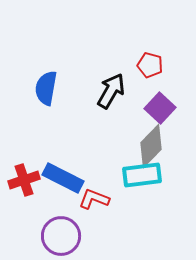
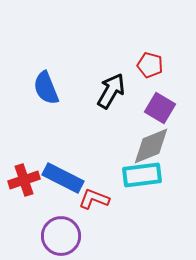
blue semicircle: rotated 32 degrees counterclockwise
purple square: rotated 12 degrees counterclockwise
gray diamond: rotated 24 degrees clockwise
